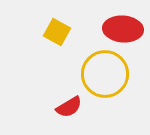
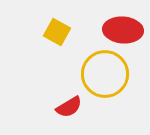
red ellipse: moved 1 px down
